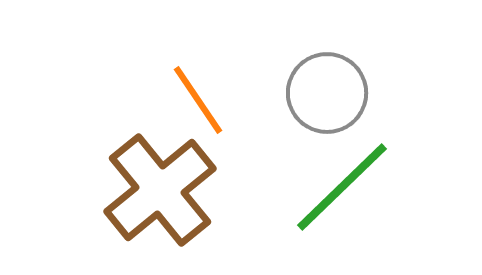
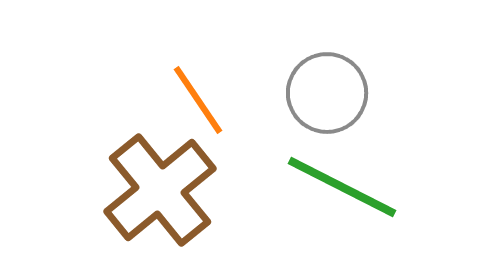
green line: rotated 71 degrees clockwise
